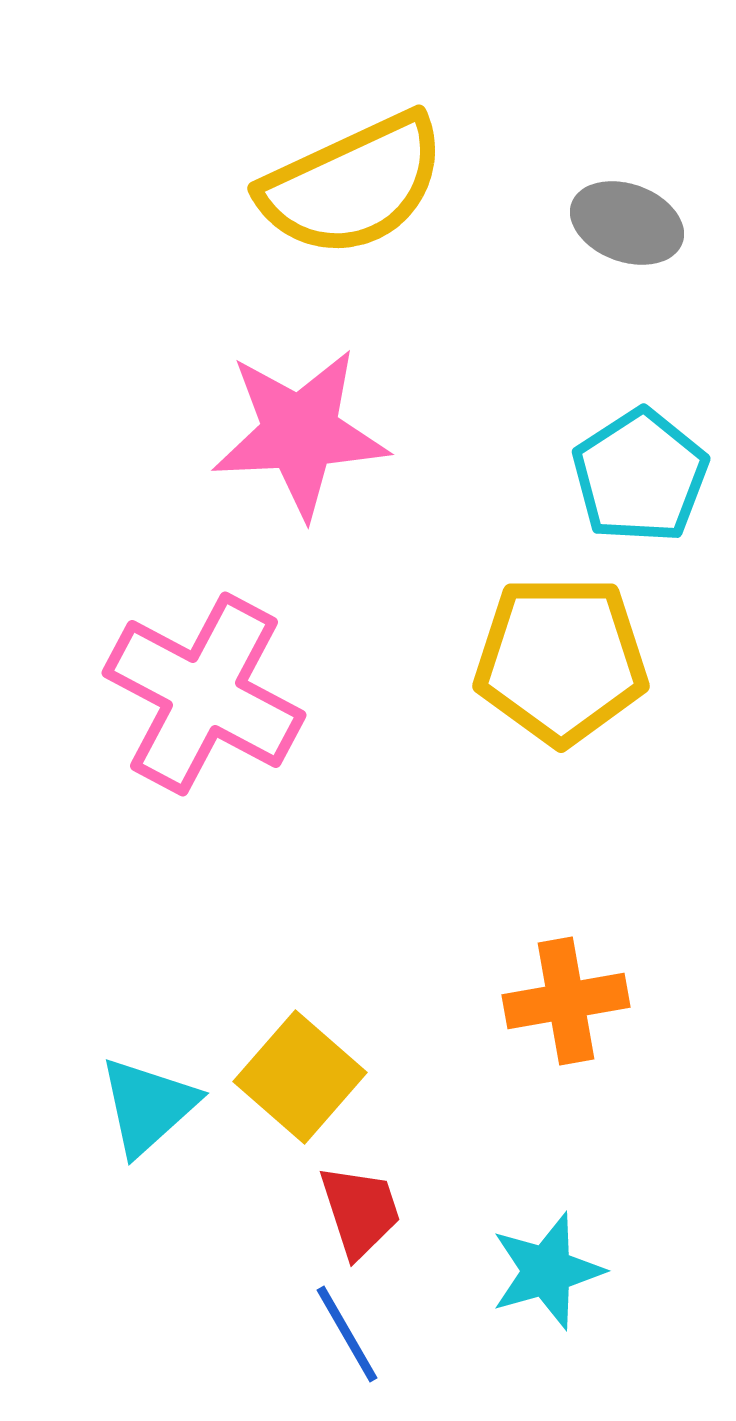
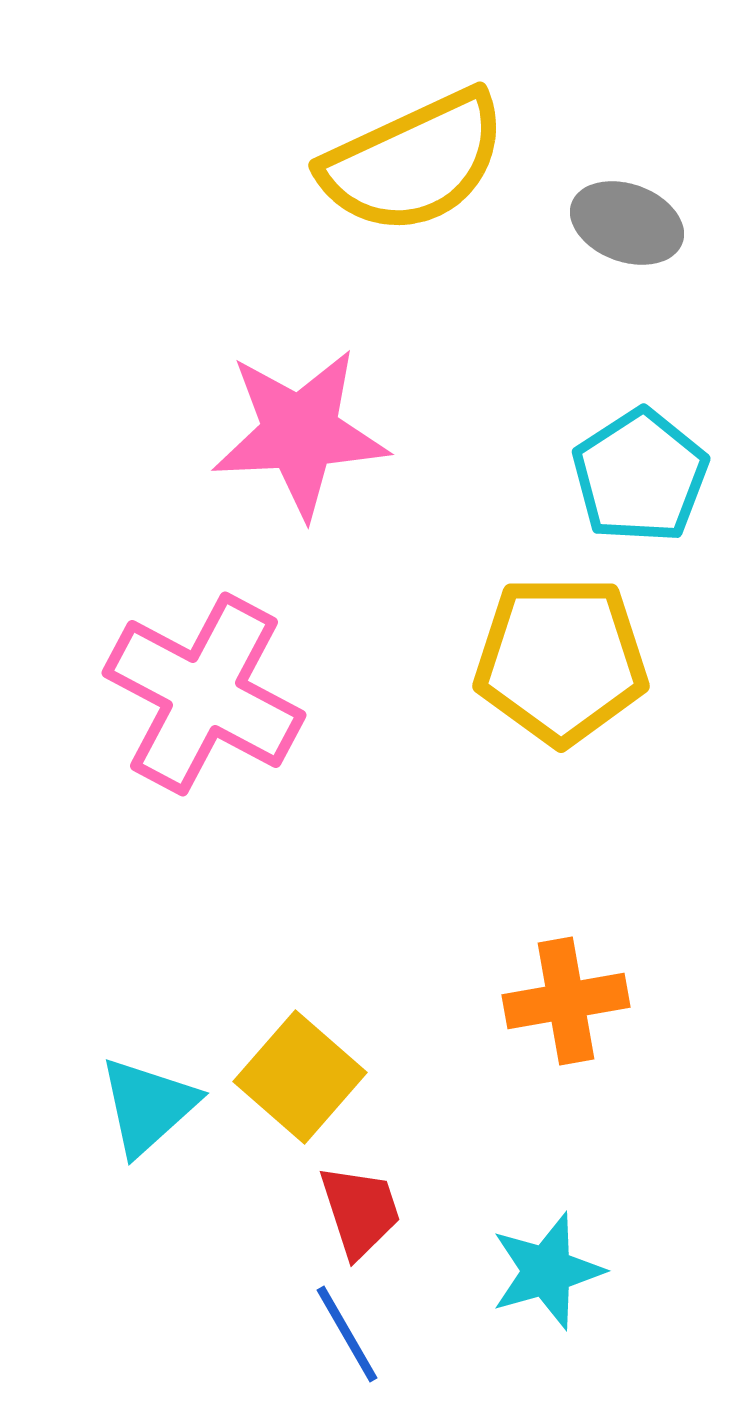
yellow semicircle: moved 61 px right, 23 px up
